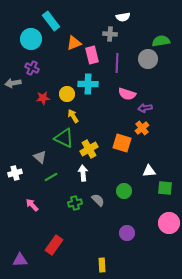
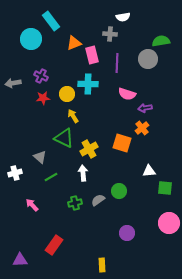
purple cross: moved 9 px right, 8 px down
green circle: moved 5 px left
gray semicircle: rotated 80 degrees counterclockwise
